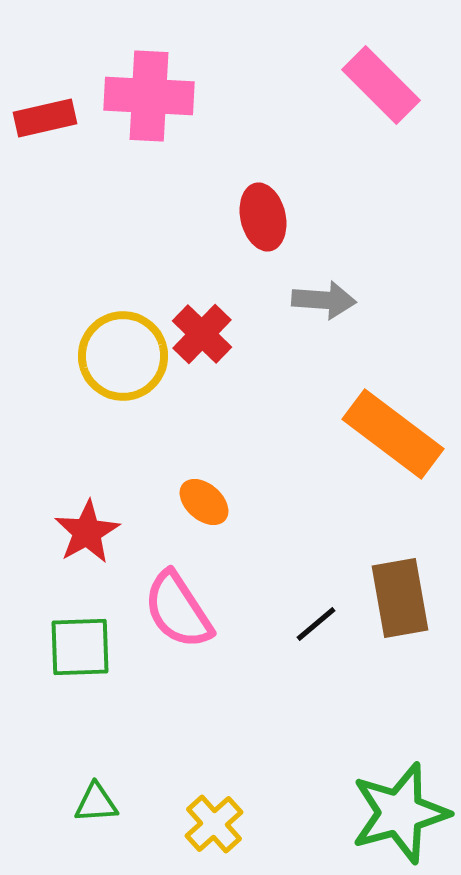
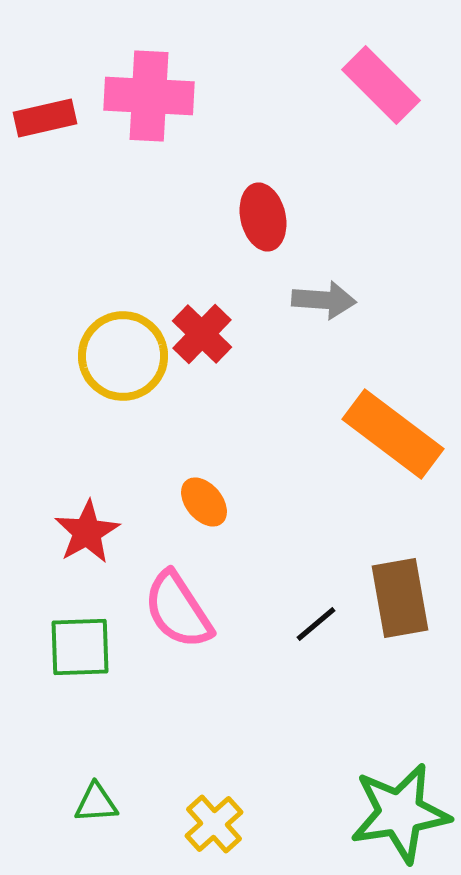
orange ellipse: rotated 9 degrees clockwise
green star: rotated 6 degrees clockwise
